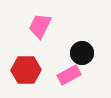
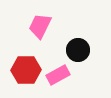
black circle: moved 4 px left, 3 px up
pink rectangle: moved 11 px left
